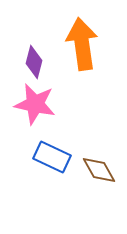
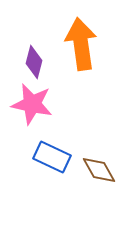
orange arrow: moved 1 px left
pink star: moved 3 px left
